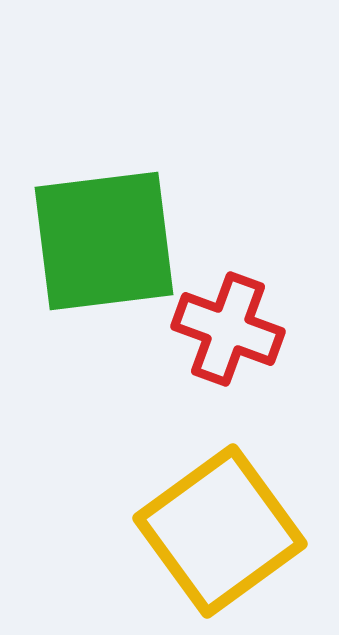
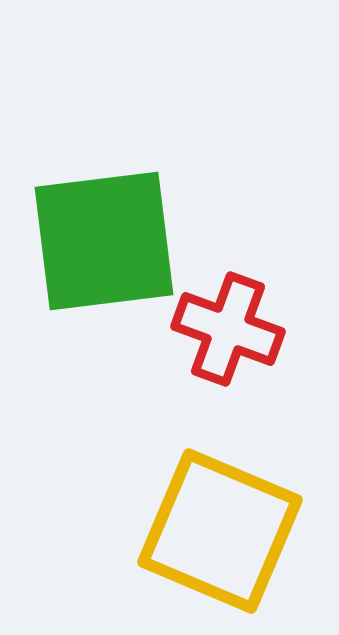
yellow square: rotated 31 degrees counterclockwise
